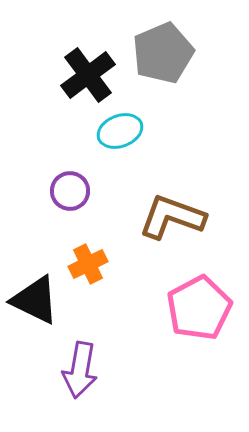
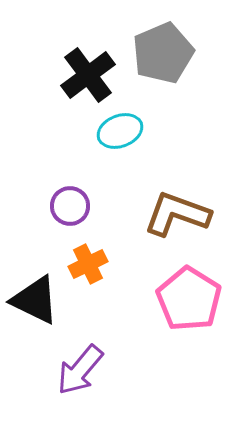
purple circle: moved 15 px down
brown L-shape: moved 5 px right, 3 px up
pink pentagon: moved 10 px left, 9 px up; rotated 12 degrees counterclockwise
purple arrow: rotated 30 degrees clockwise
